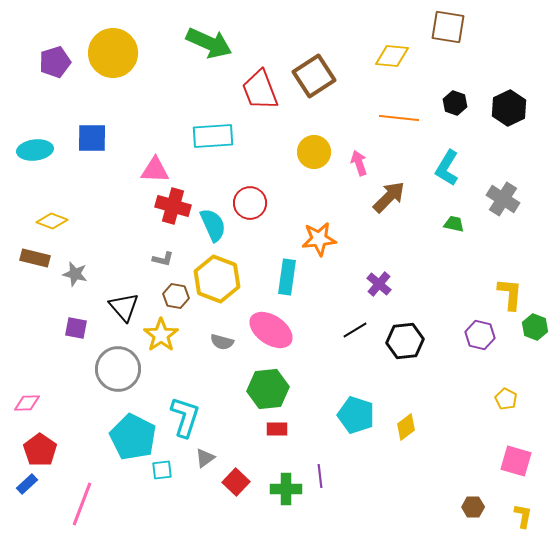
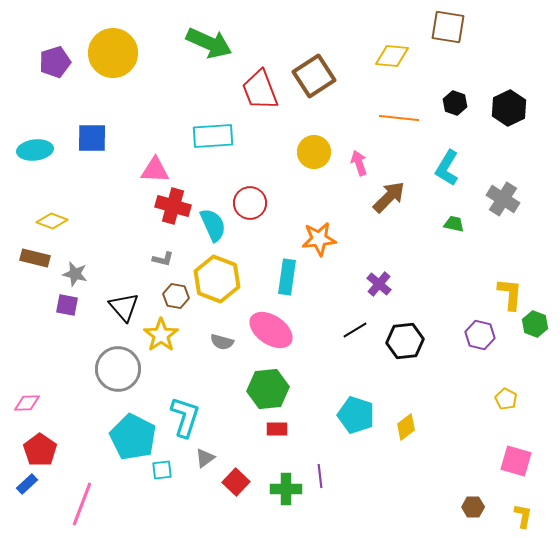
green hexagon at (535, 327): moved 3 px up
purple square at (76, 328): moved 9 px left, 23 px up
